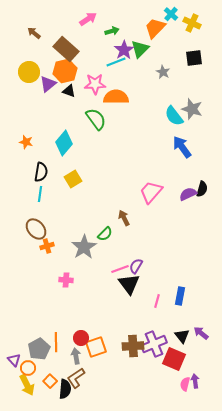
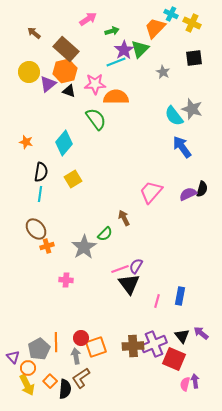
cyan cross at (171, 14): rotated 16 degrees counterclockwise
purple triangle at (14, 360): moved 1 px left, 3 px up
brown L-shape at (76, 378): moved 5 px right
